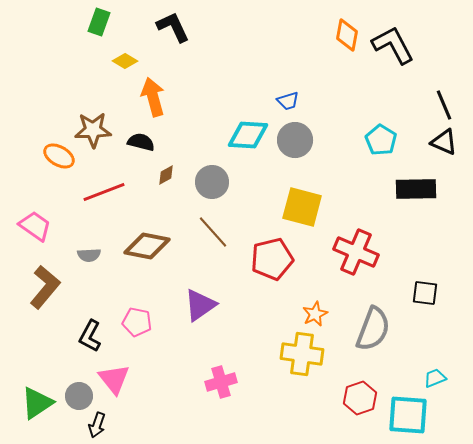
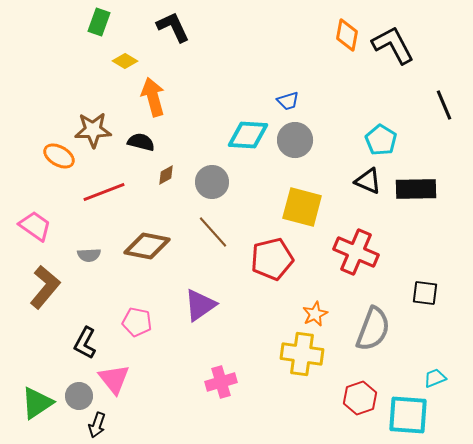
black triangle at (444, 142): moved 76 px left, 39 px down
black L-shape at (90, 336): moved 5 px left, 7 px down
